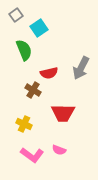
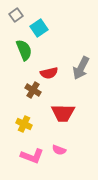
pink L-shape: moved 1 px down; rotated 15 degrees counterclockwise
